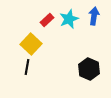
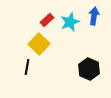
cyan star: moved 1 px right, 3 px down
yellow square: moved 8 px right
